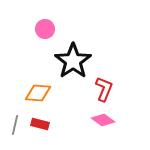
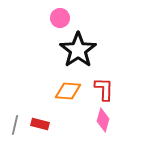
pink circle: moved 15 px right, 11 px up
black star: moved 5 px right, 11 px up
red L-shape: rotated 20 degrees counterclockwise
orange diamond: moved 30 px right, 2 px up
pink diamond: rotated 70 degrees clockwise
